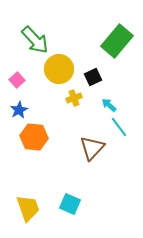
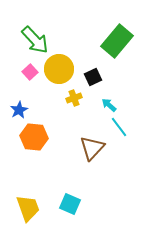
pink square: moved 13 px right, 8 px up
